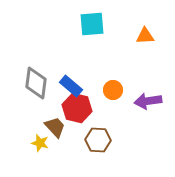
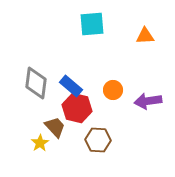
yellow star: rotated 24 degrees clockwise
